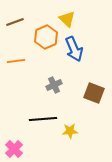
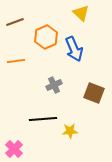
yellow triangle: moved 14 px right, 6 px up
